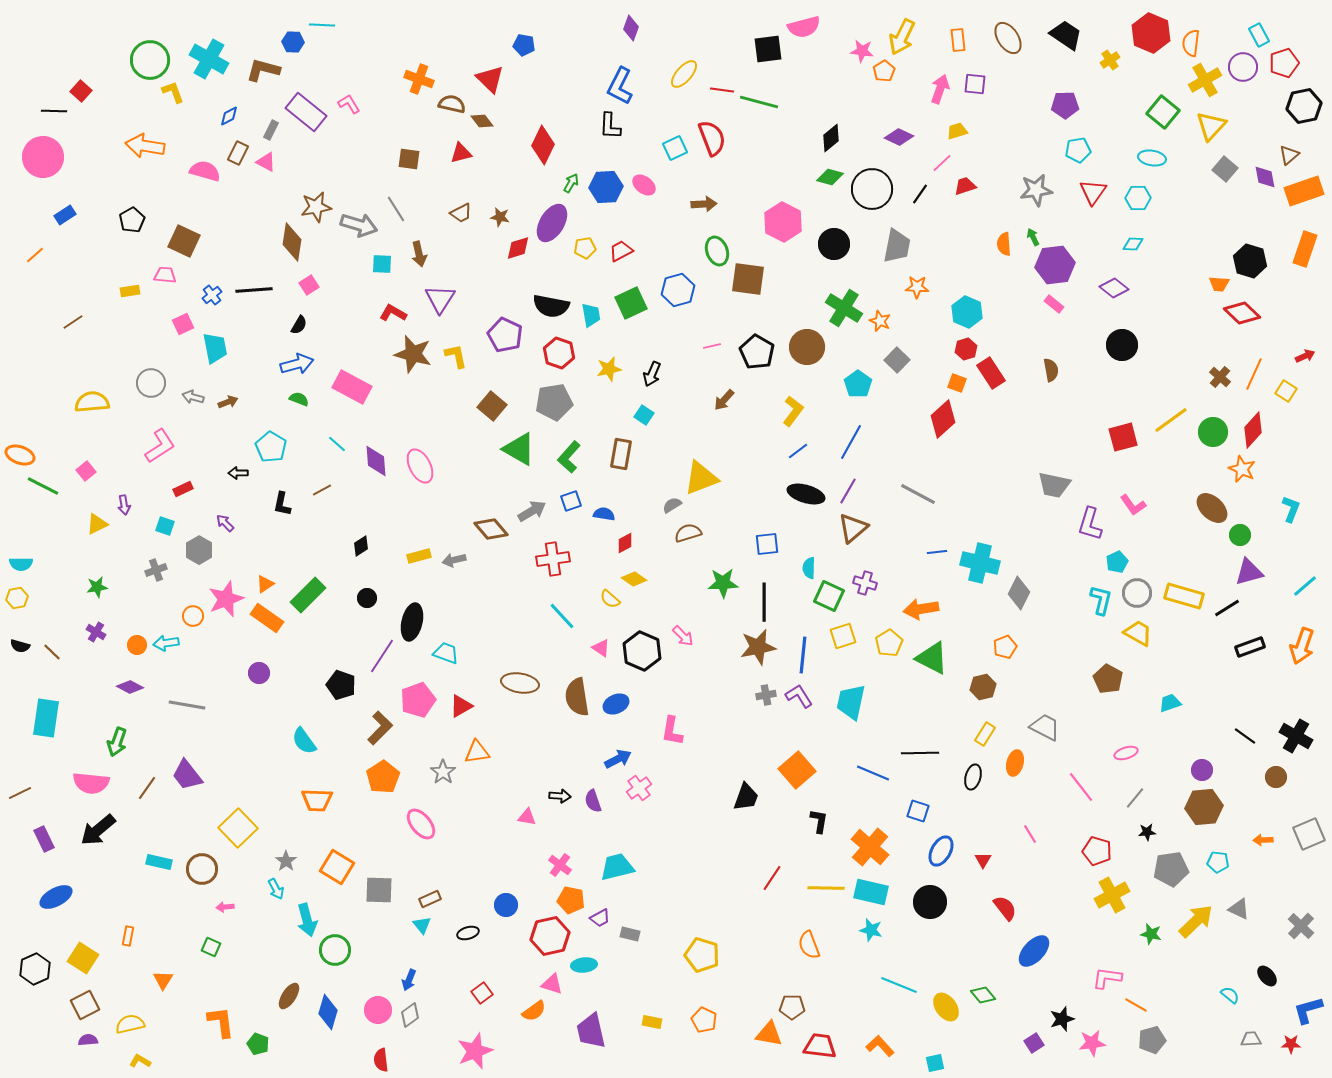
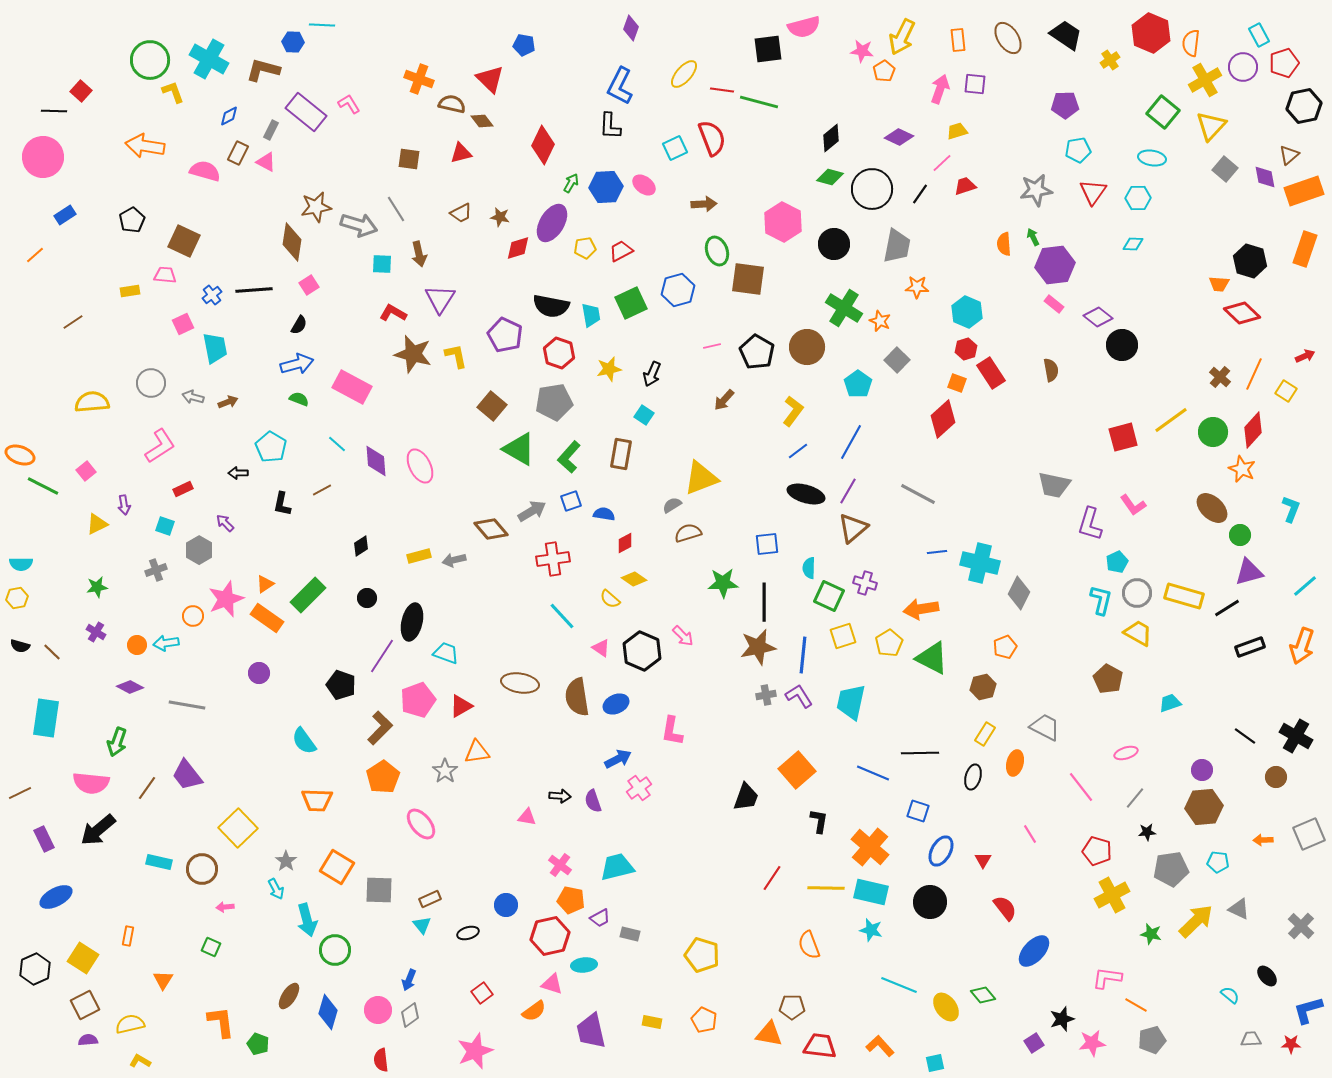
purple diamond at (1114, 288): moved 16 px left, 29 px down
gray star at (443, 772): moved 2 px right, 1 px up
